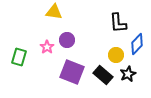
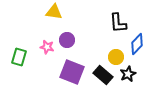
pink star: rotated 24 degrees counterclockwise
yellow circle: moved 2 px down
